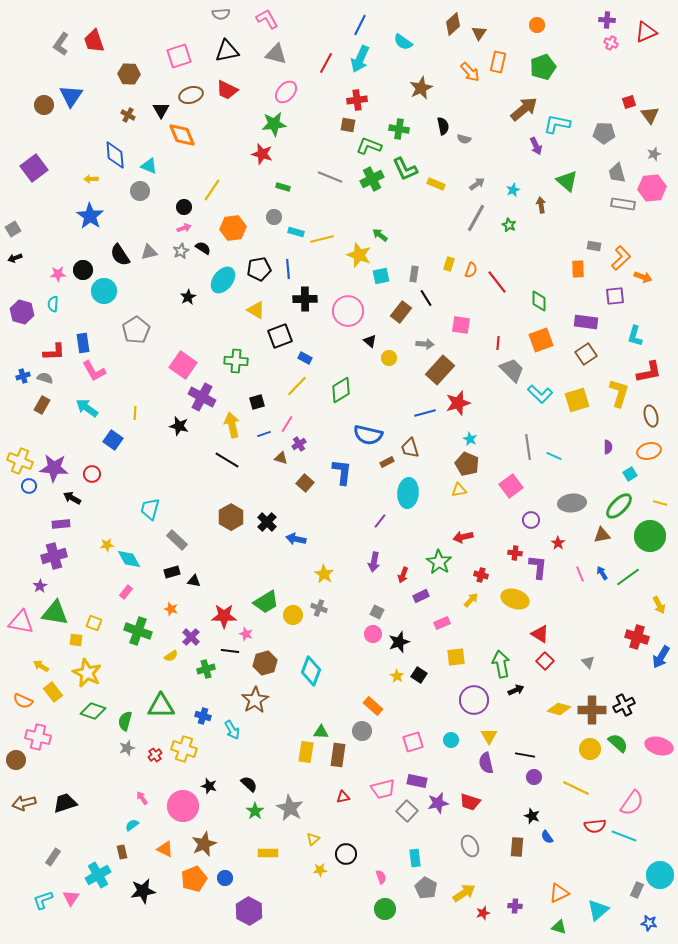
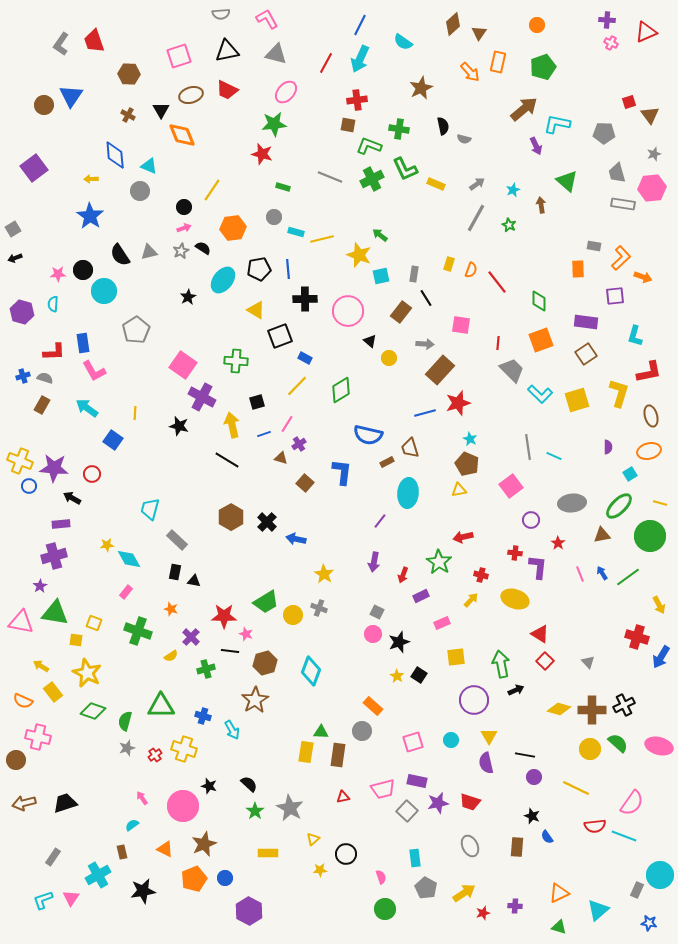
black rectangle at (172, 572): moved 3 px right; rotated 63 degrees counterclockwise
